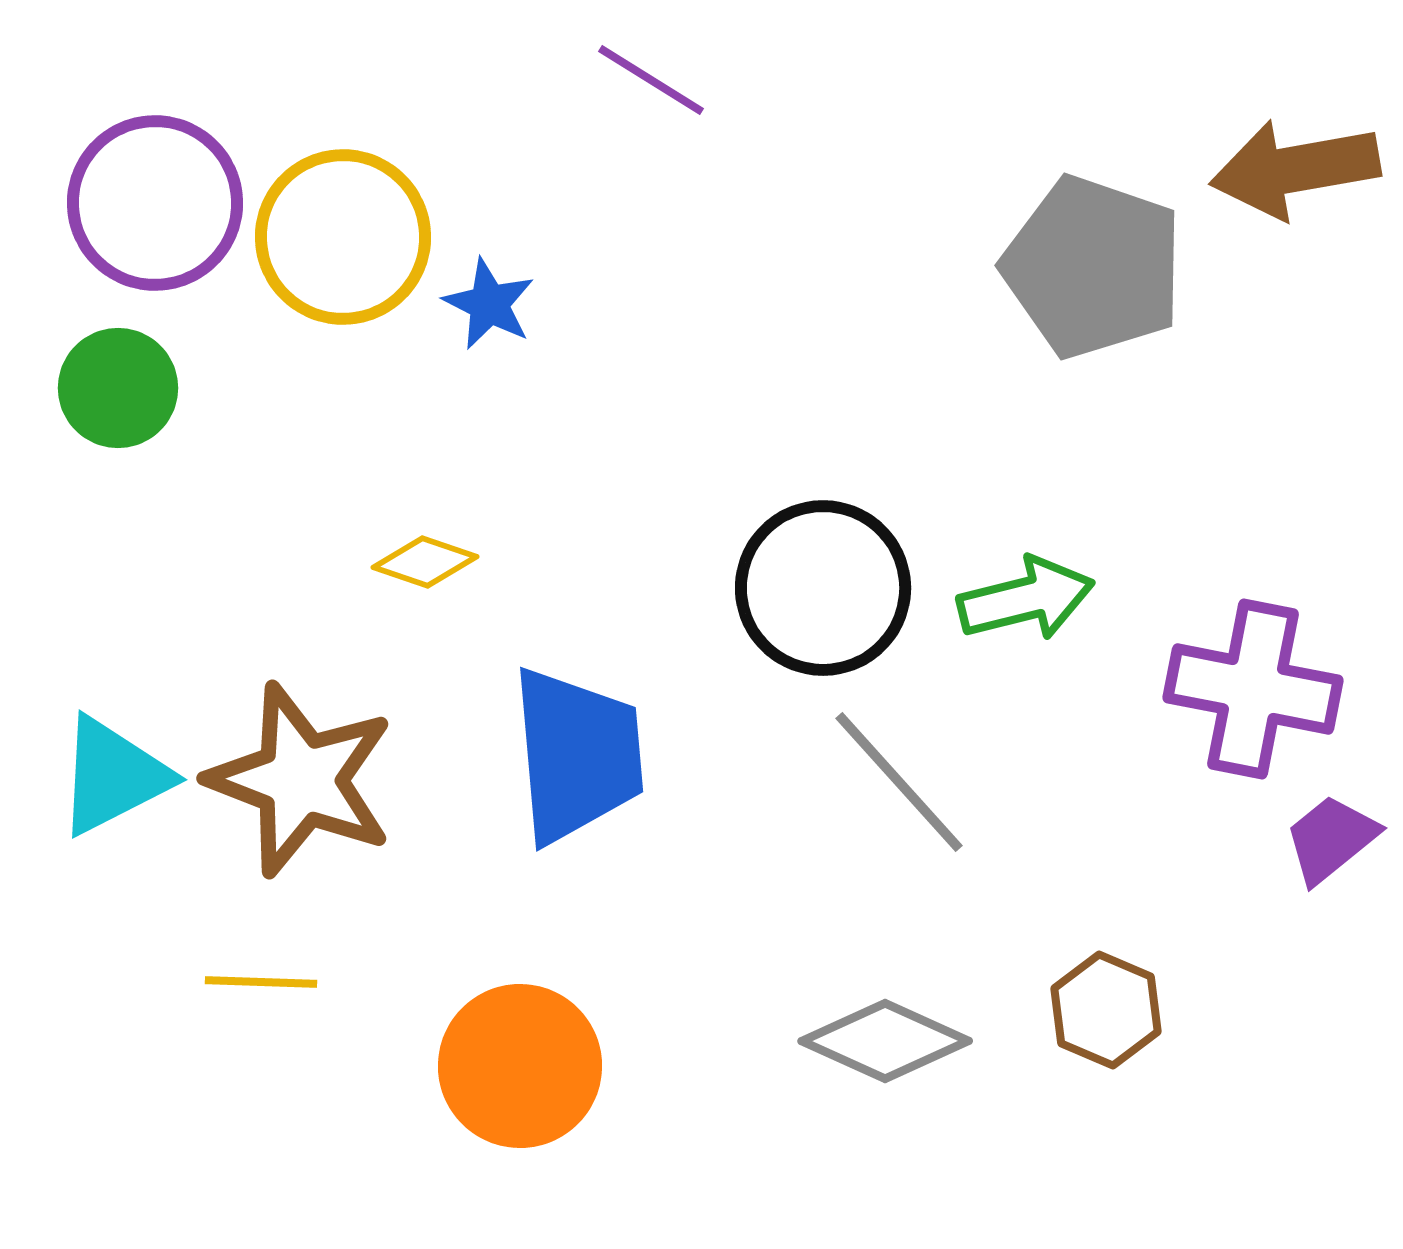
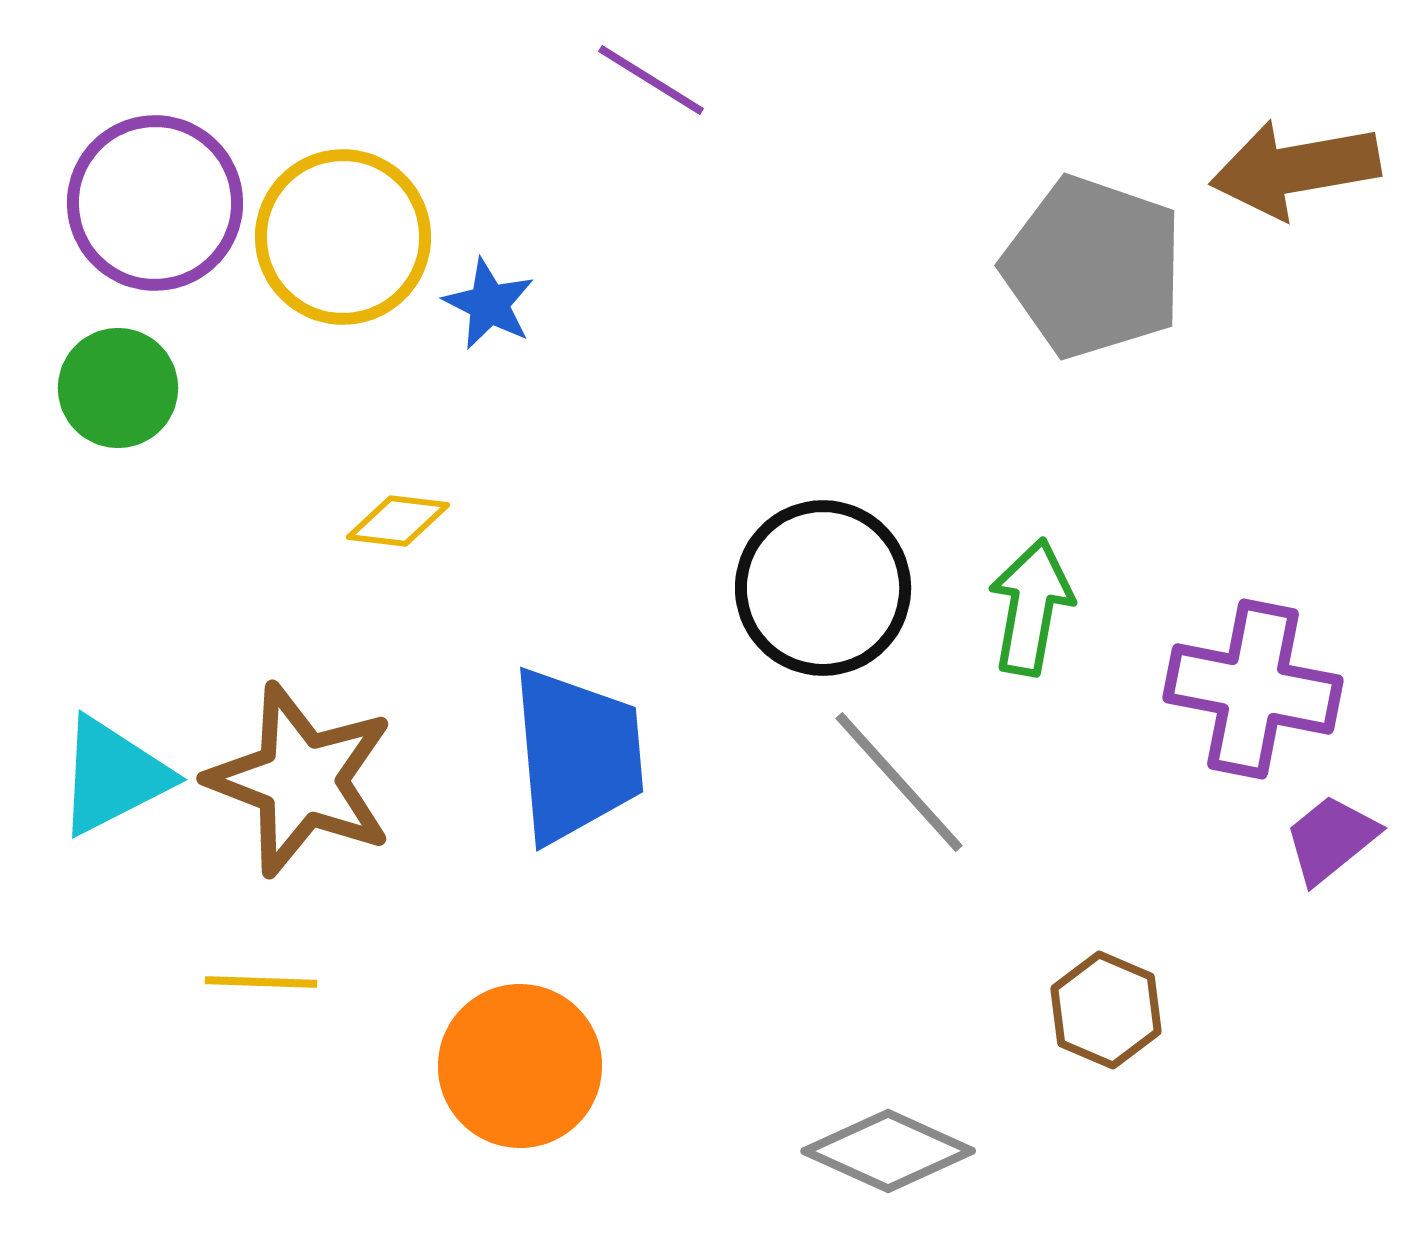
yellow diamond: moved 27 px left, 41 px up; rotated 12 degrees counterclockwise
green arrow: moved 5 px right, 8 px down; rotated 66 degrees counterclockwise
gray diamond: moved 3 px right, 110 px down
